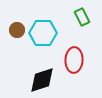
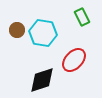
cyan hexagon: rotated 8 degrees clockwise
red ellipse: rotated 40 degrees clockwise
